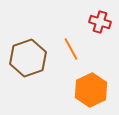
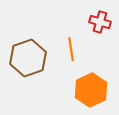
orange line: rotated 20 degrees clockwise
